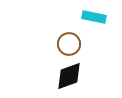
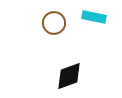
brown circle: moved 15 px left, 21 px up
